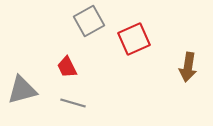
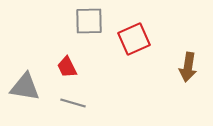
gray square: rotated 28 degrees clockwise
gray triangle: moved 3 px right, 3 px up; rotated 24 degrees clockwise
